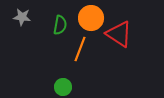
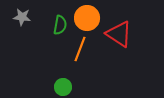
orange circle: moved 4 px left
